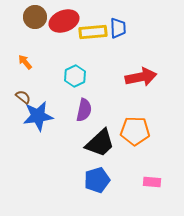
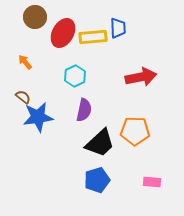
red ellipse: moved 1 px left, 12 px down; rotated 40 degrees counterclockwise
yellow rectangle: moved 5 px down
blue star: moved 1 px down
